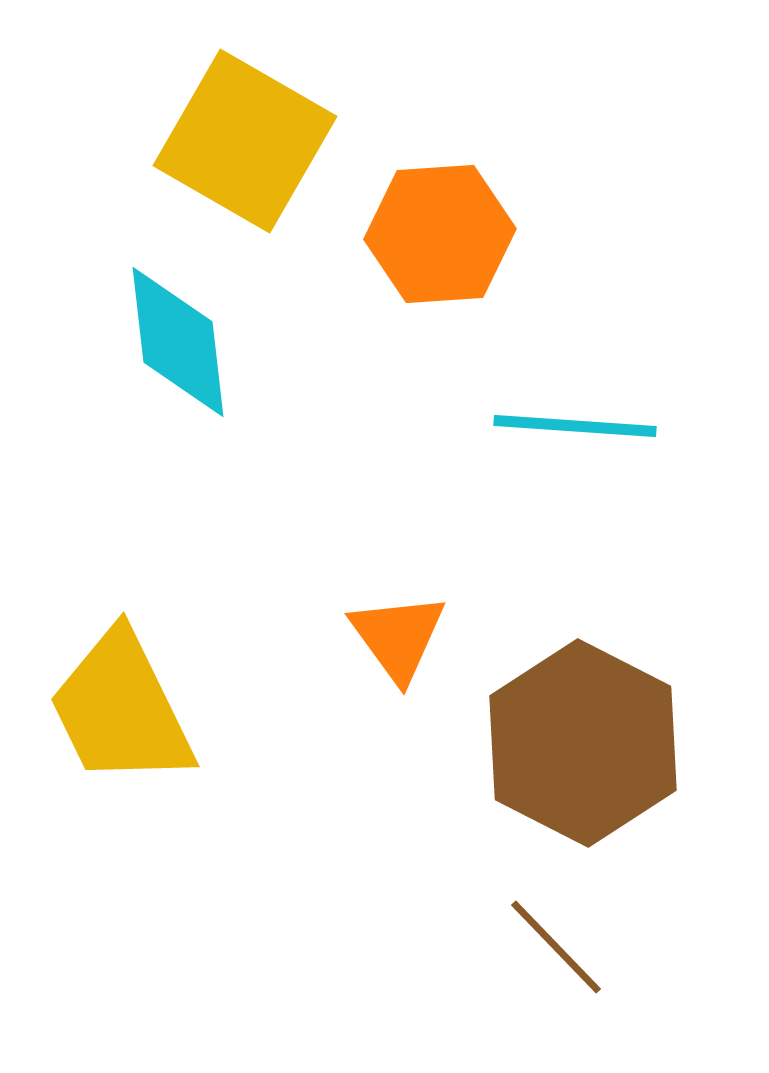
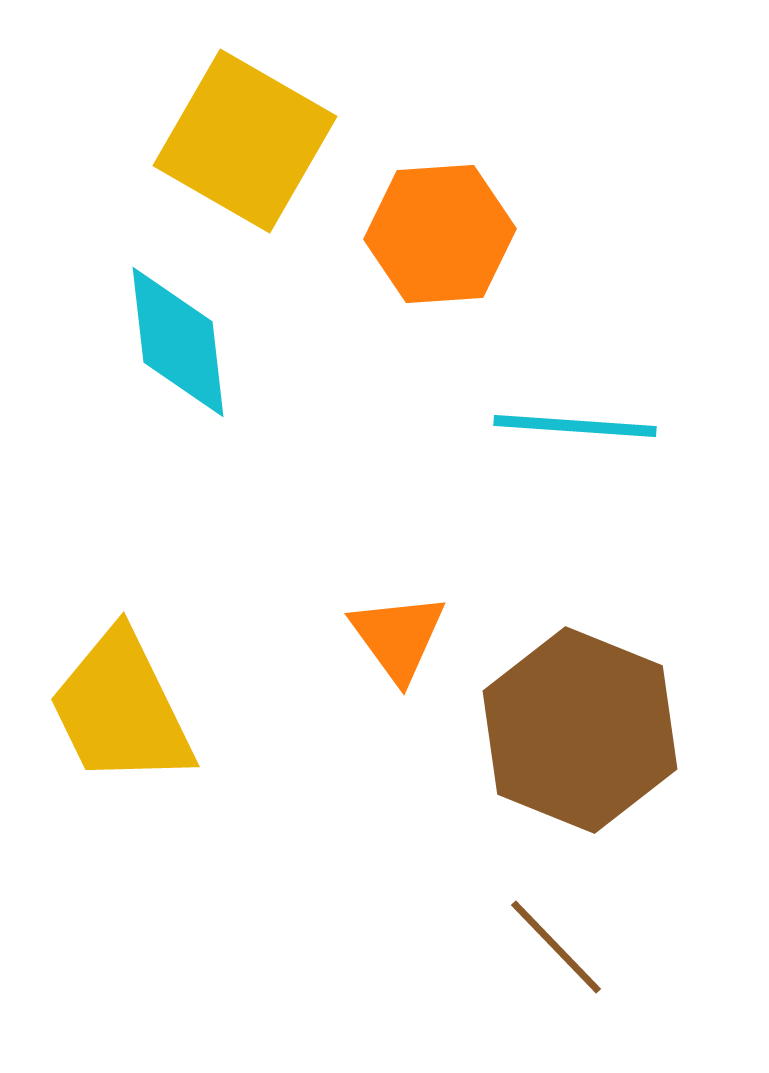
brown hexagon: moved 3 px left, 13 px up; rotated 5 degrees counterclockwise
